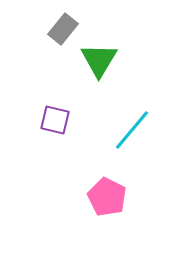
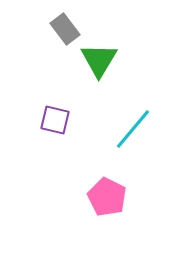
gray rectangle: moved 2 px right; rotated 76 degrees counterclockwise
cyan line: moved 1 px right, 1 px up
